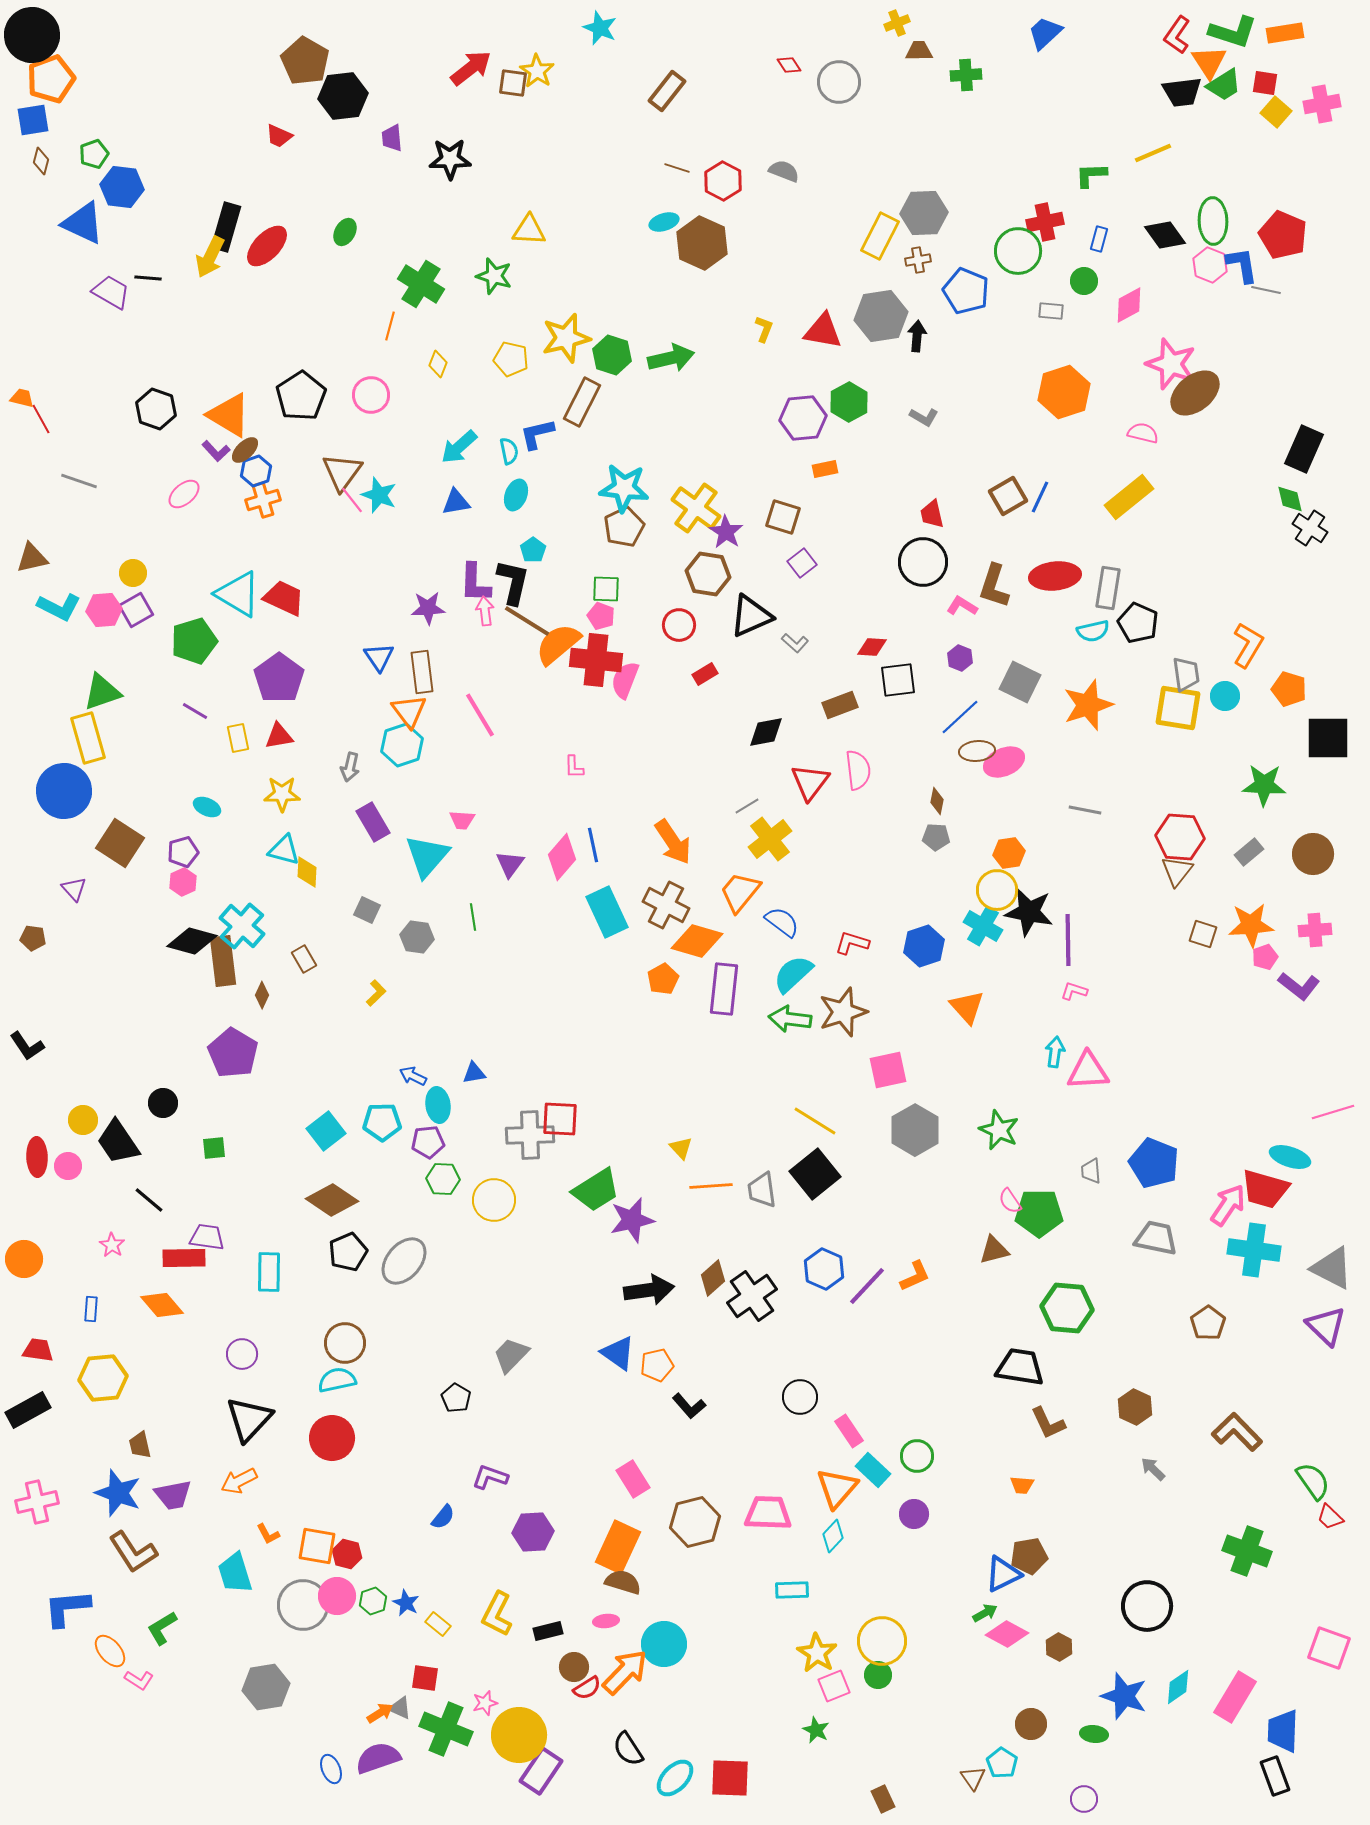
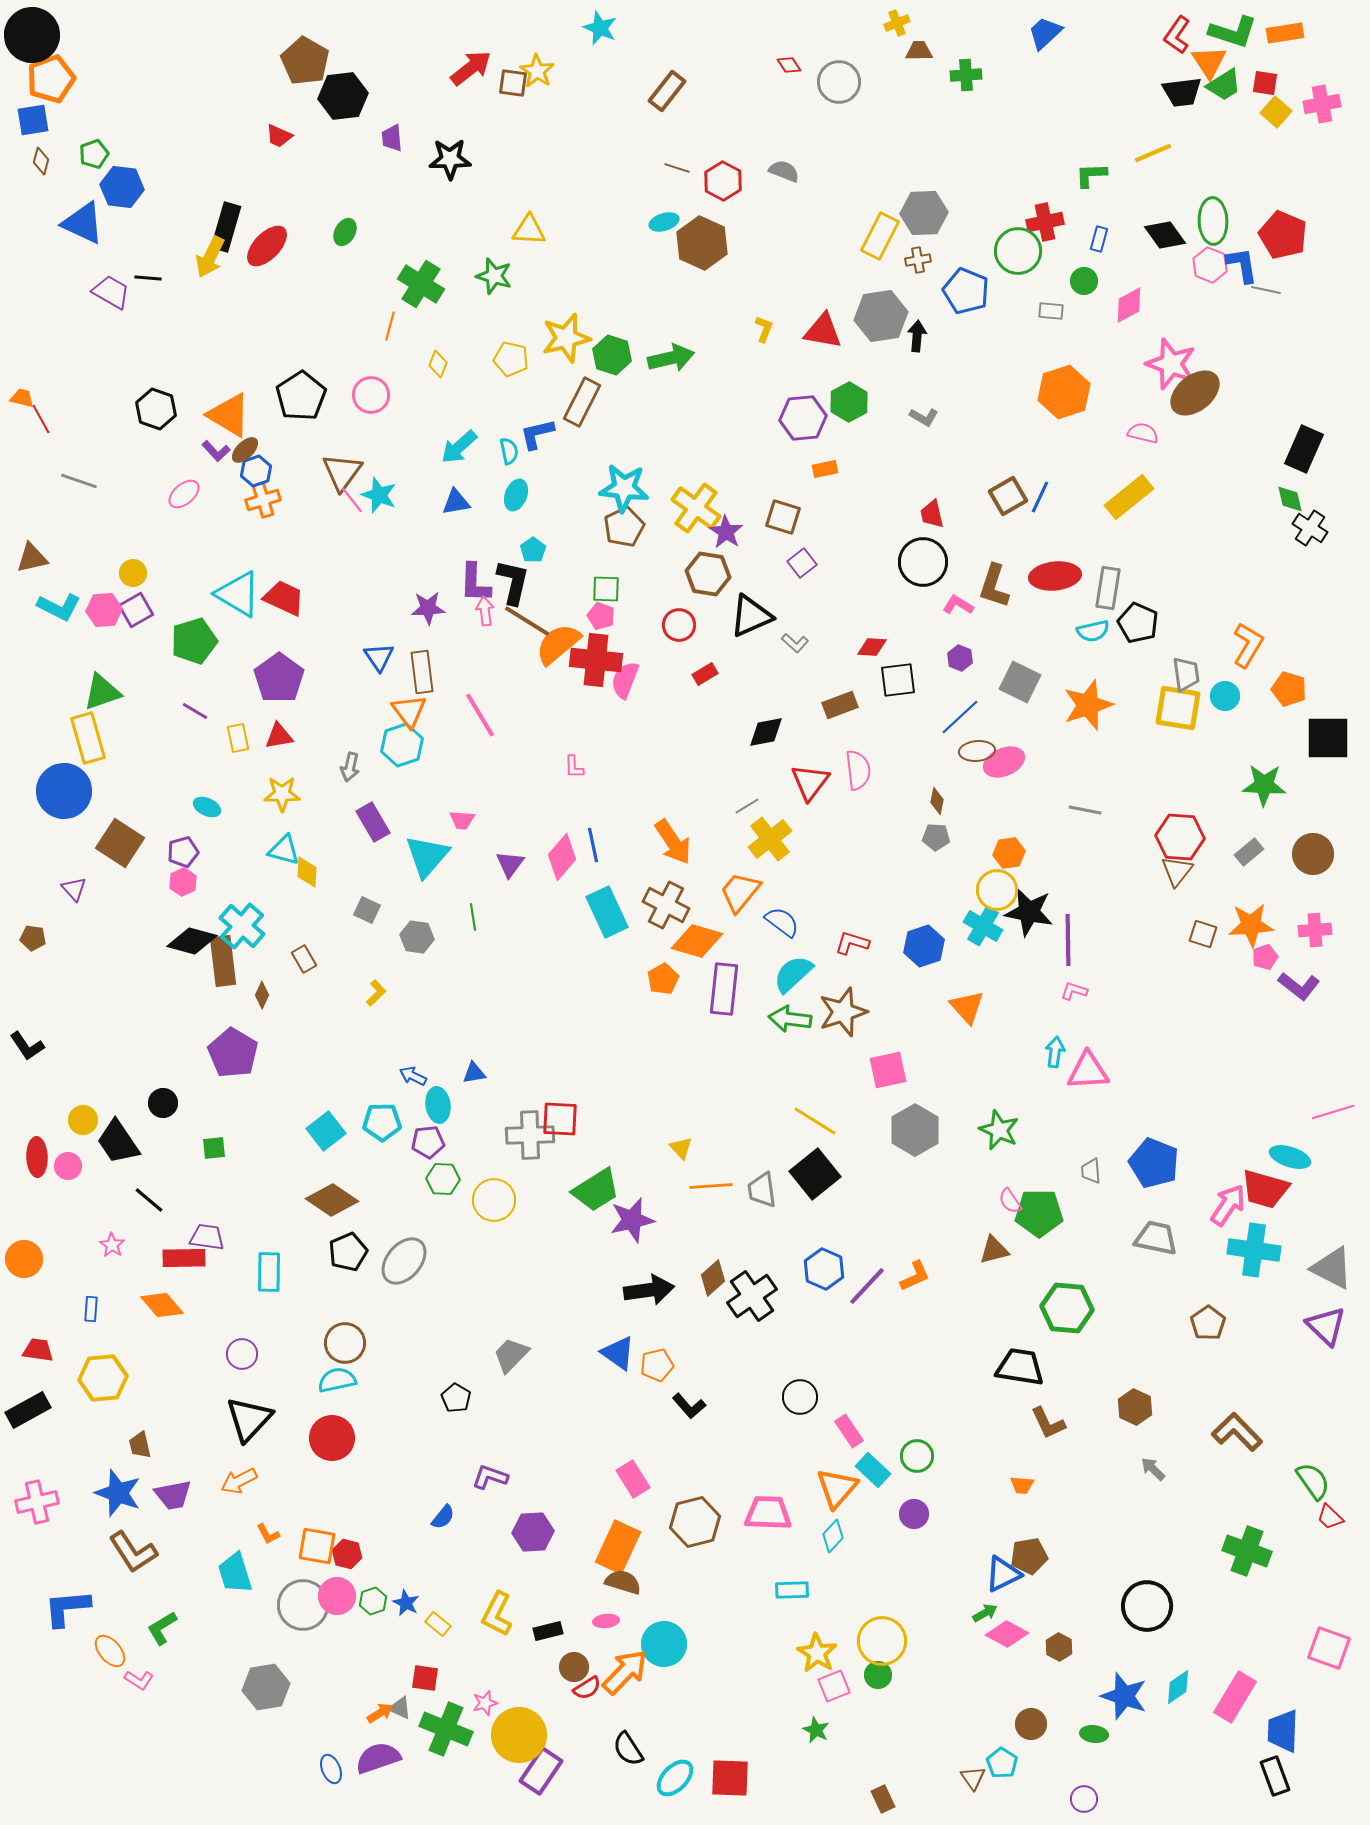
pink L-shape at (962, 606): moved 4 px left, 1 px up
